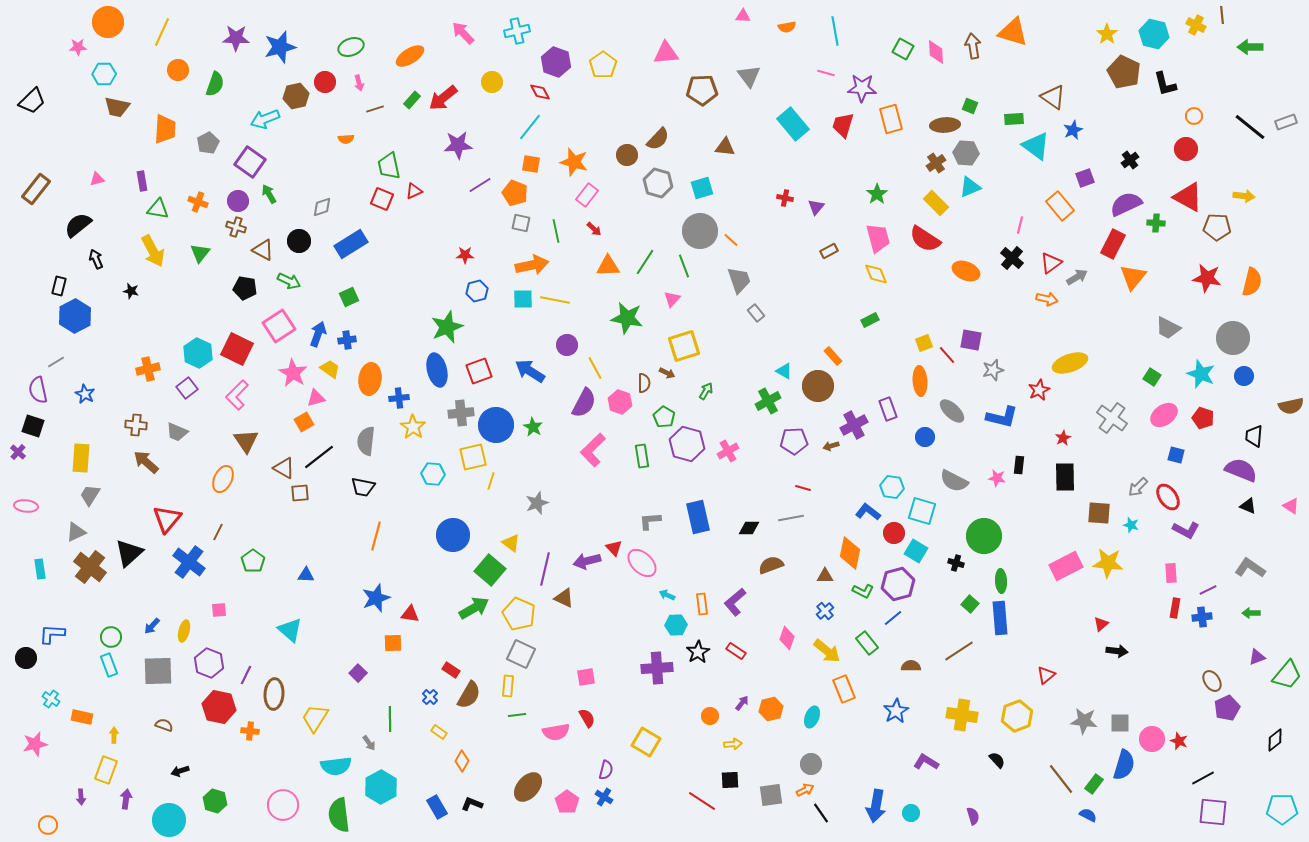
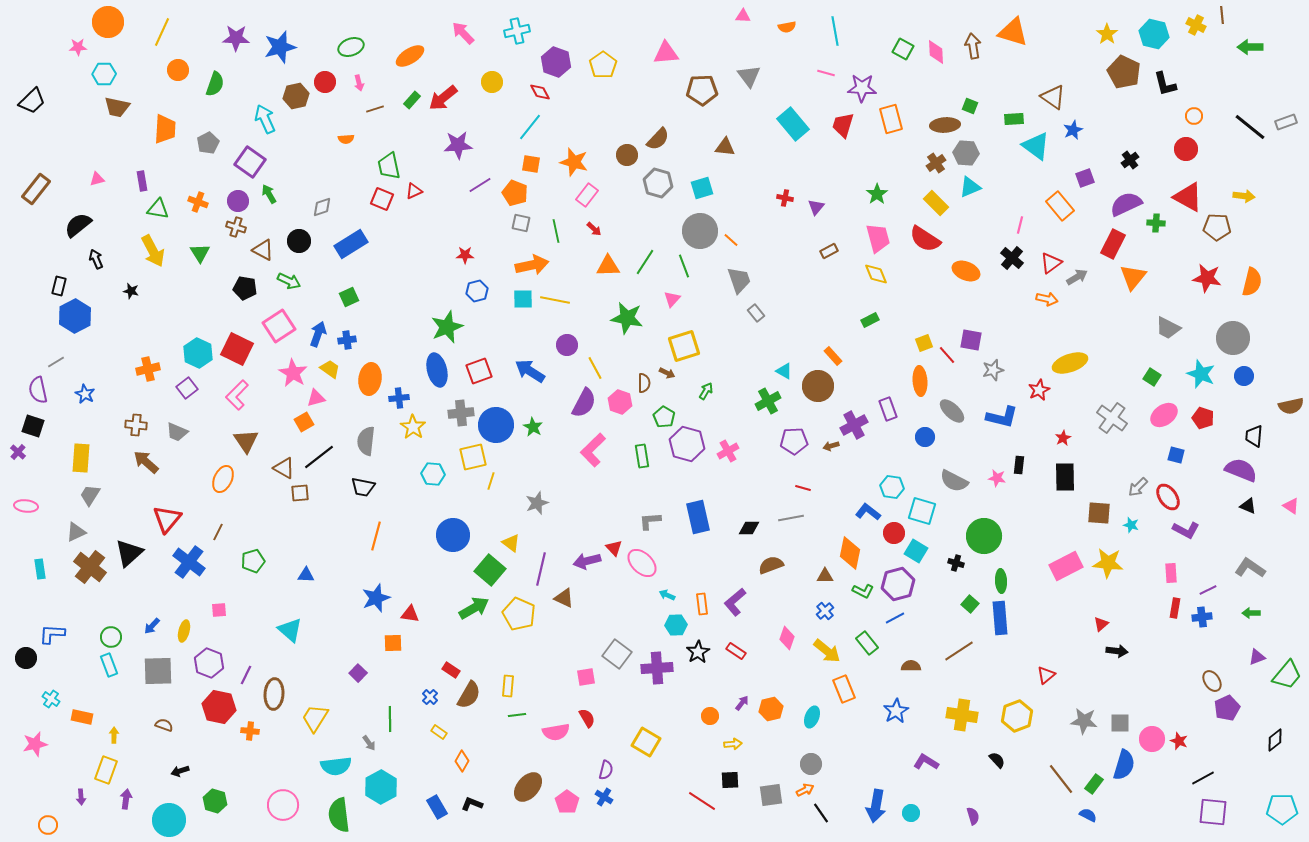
cyan arrow at (265, 119): rotated 88 degrees clockwise
green triangle at (200, 253): rotated 10 degrees counterclockwise
green pentagon at (253, 561): rotated 20 degrees clockwise
purple line at (545, 569): moved 4 px left
blue line at (893, 618): moved 2 px right; rotated 12 degrees clockwise
gray square at (521, 654): moved 96 px right; rotated 12 degrees clockwise
